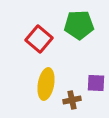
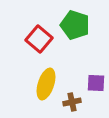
green pentagon: moved 4 px left; rotated 20 degrees clockwise
yellow ellipse: rotated 8 degrees clockwise
brown cross: moved 2 px down
